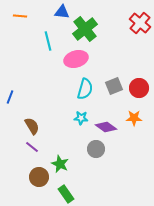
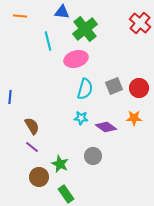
blue line: rotated 16 degrees counterclockwise
gray circle: moved 3 px left, 7 px down
